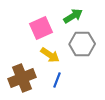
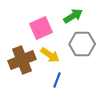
brown cross: moved 18 px up
